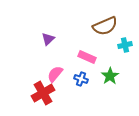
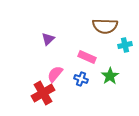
brown semicircle: rotated 25 degrees clockwise
